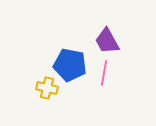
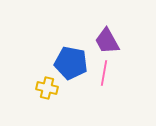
blue pentagon: moved 1 px right, 2 px up
